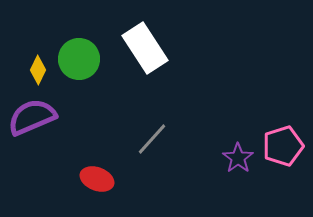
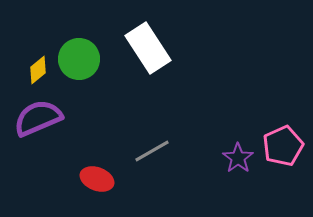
white rectangle: moved 3 px right
yellow diamond: rotated 24 degrees clockwise
purple semicircle: moved 6 px right, 1 px down
gray line: moved 12 px down; rotated 18 degrees clockwise
pink pentagon: rotated 6 degrees counterclockwise
